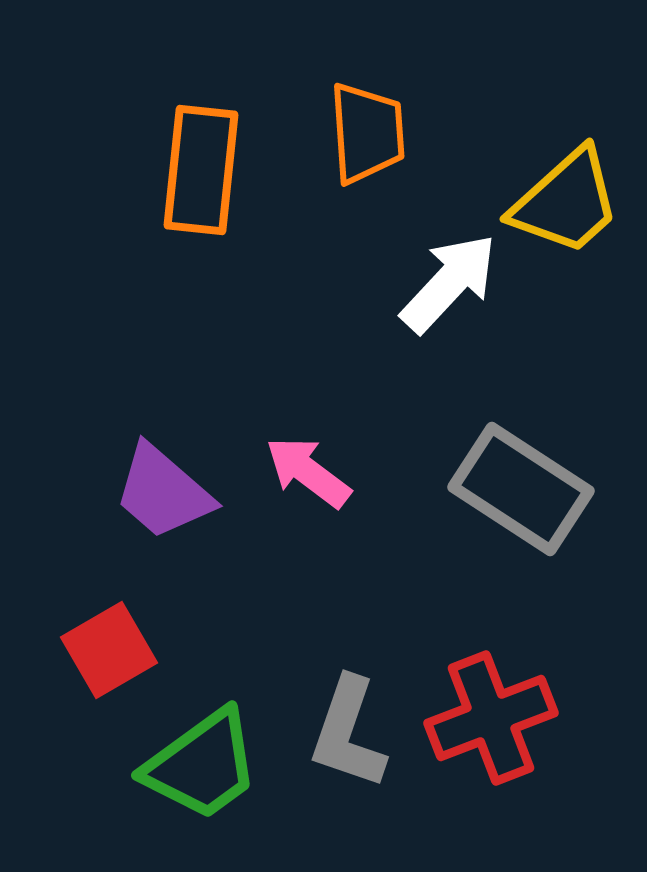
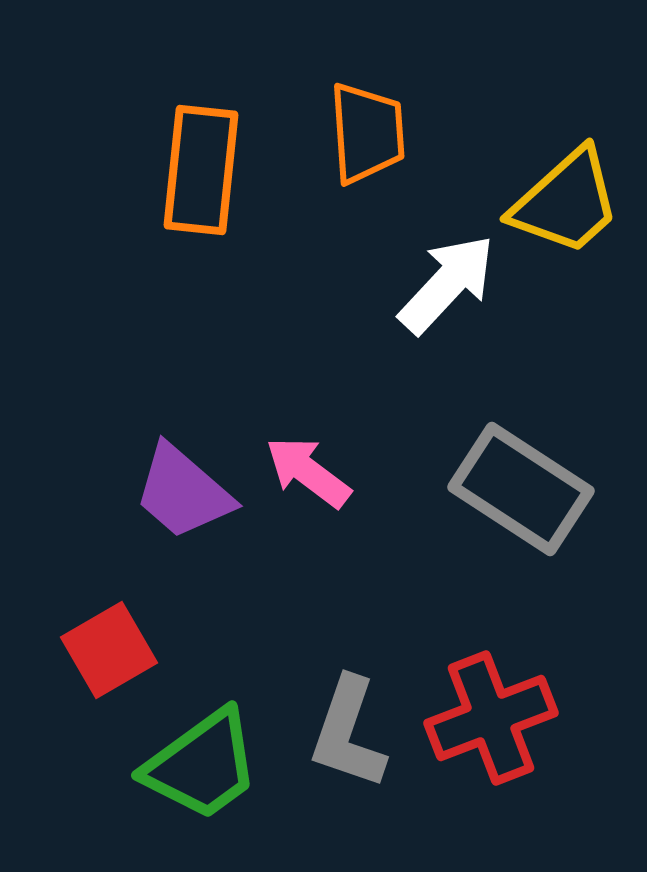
white arrow: moved 2 px left, 1 px down
purple trapezoid: moved 20 px right
